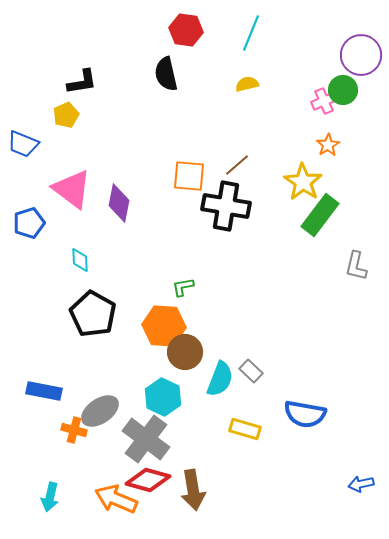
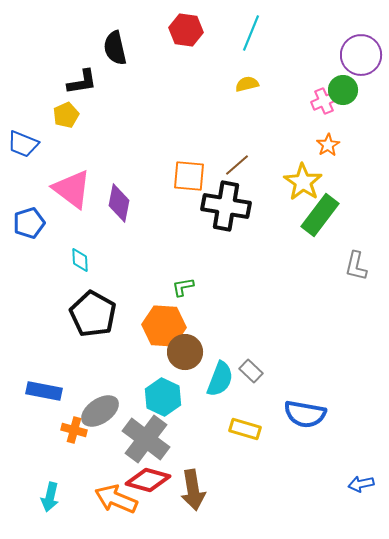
black semicircle: moved 51 px left, 26 px up
